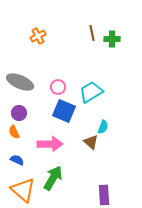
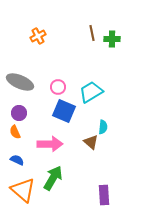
cyan semicircle: rotated 16 degrees counterclockwise
orange semicircle: moved 1 px right
